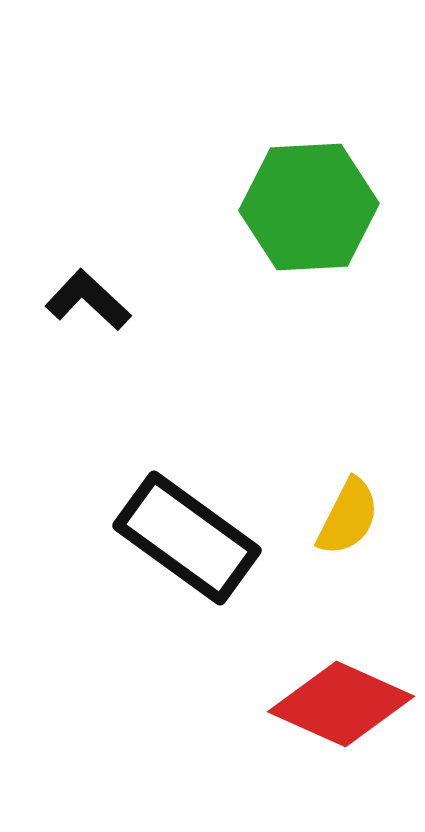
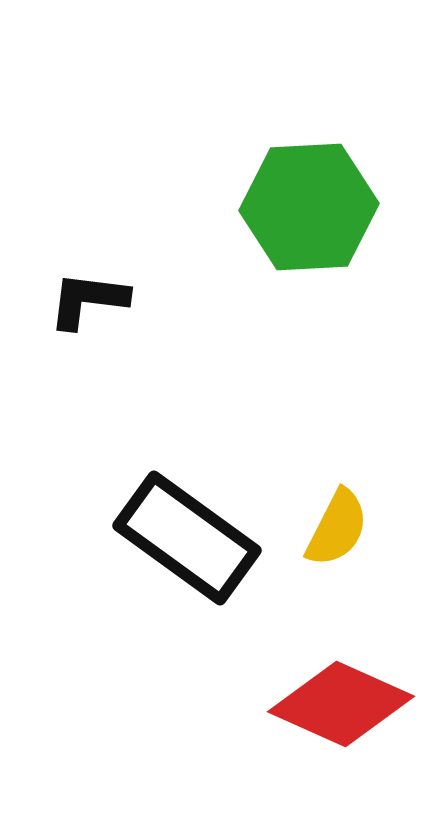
black L-shape: rotated 36 degrees counterclockwise
yellow semicircle: moved 11 px left, 11 px down
